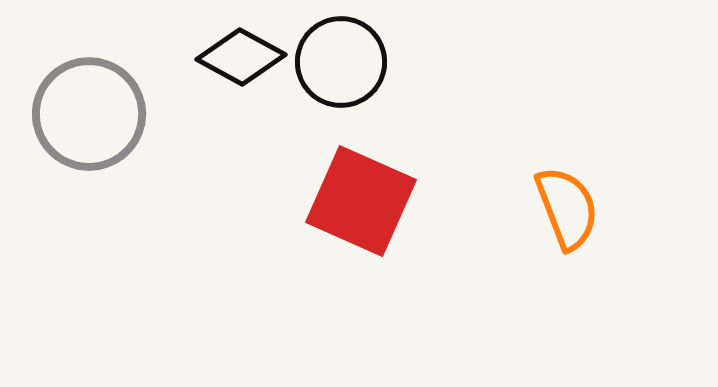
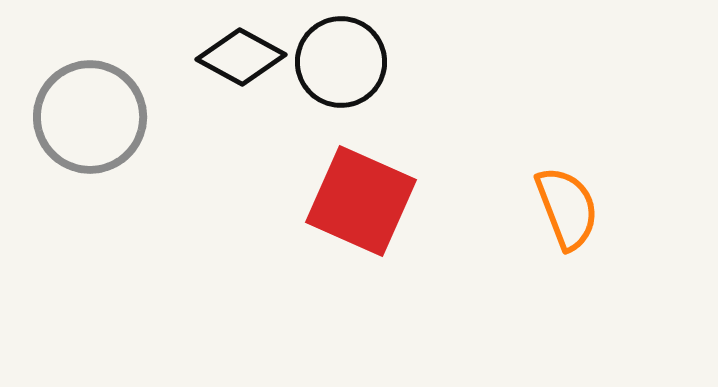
gray circle: moved 1 px right, 3 px down
